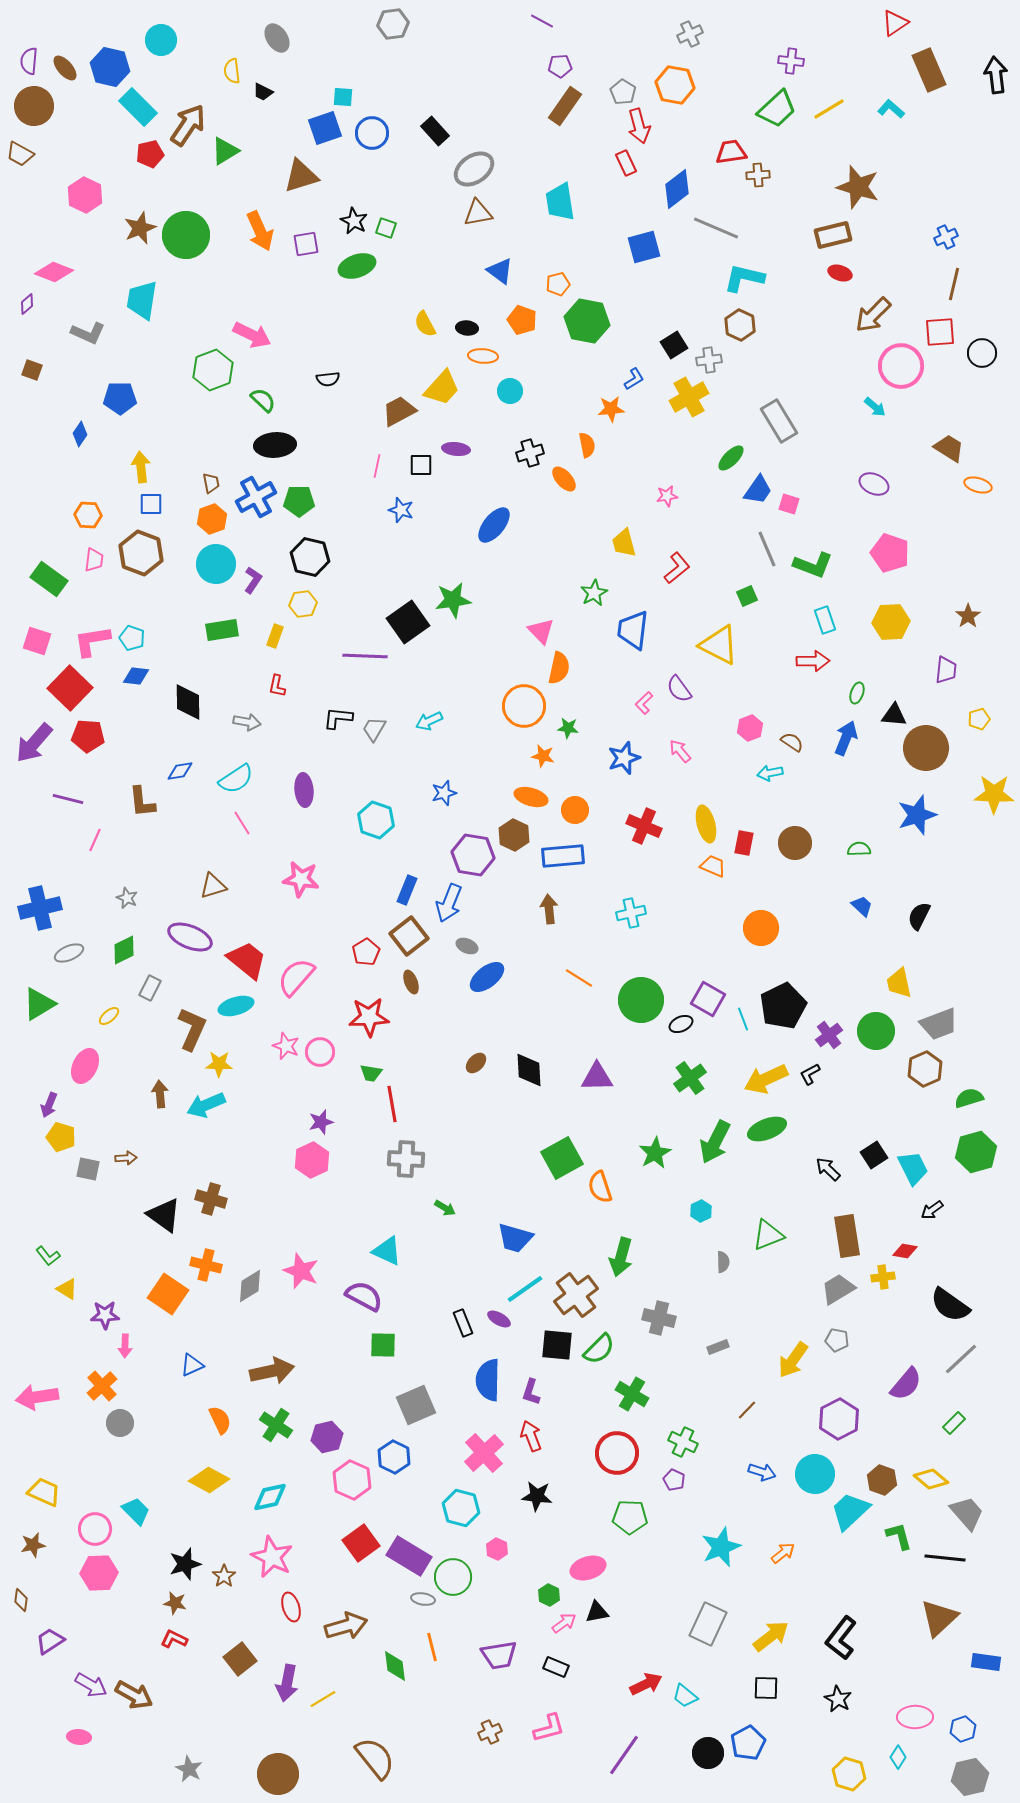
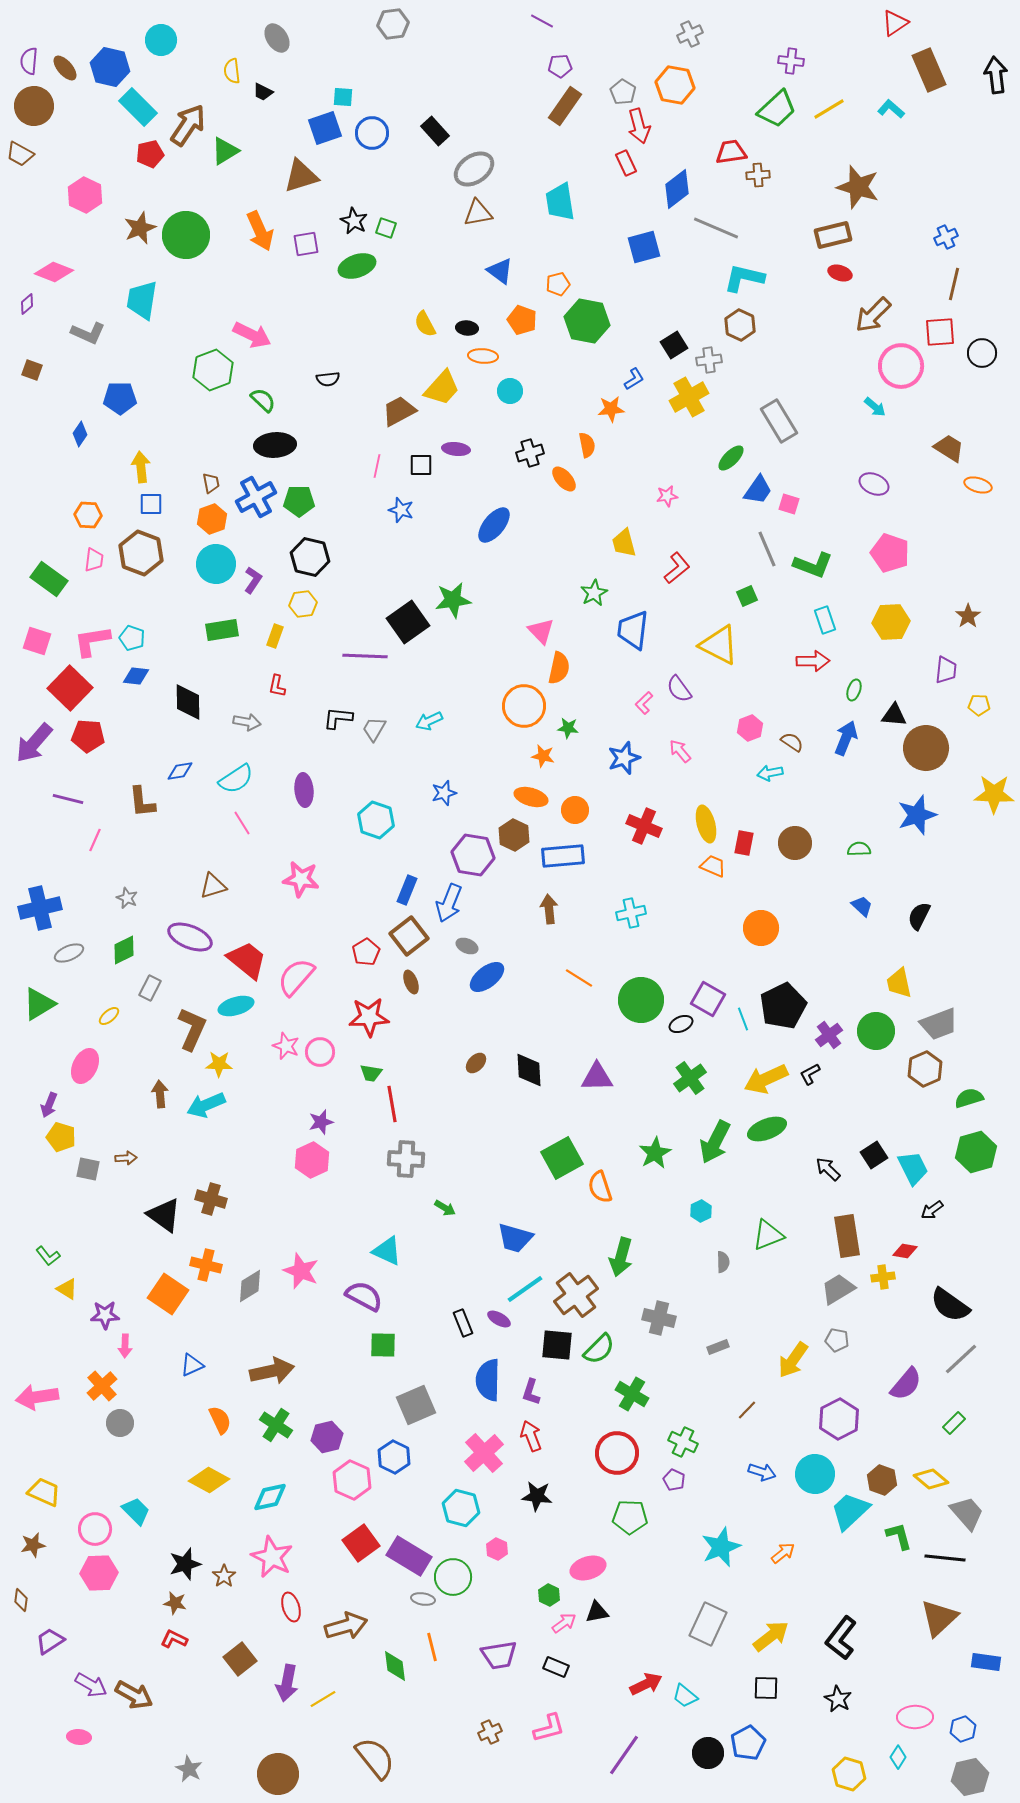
green ellipse at (857, 693): moved 3 px left, 3 px up
yellow pentagon at (979, 719): moved 14 px up; rotated 20 degrees clockwise
